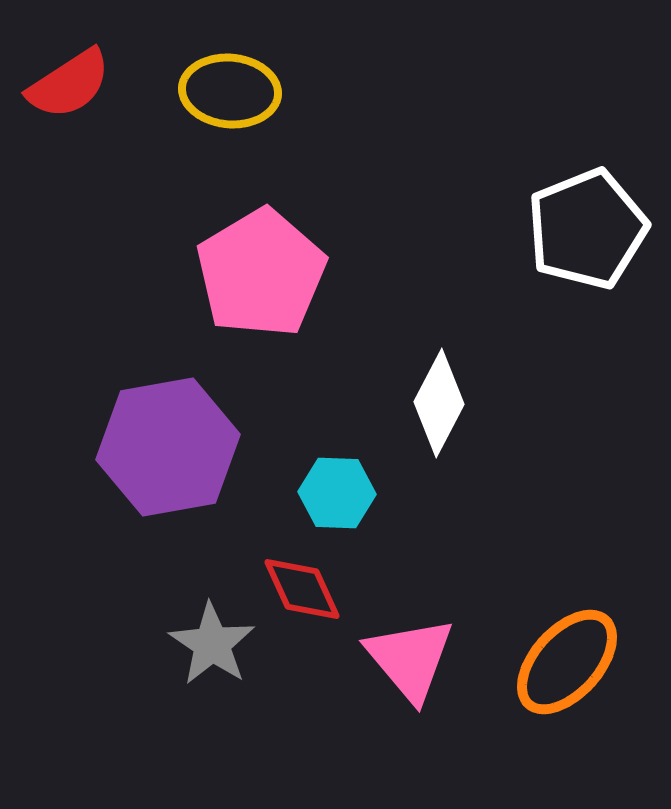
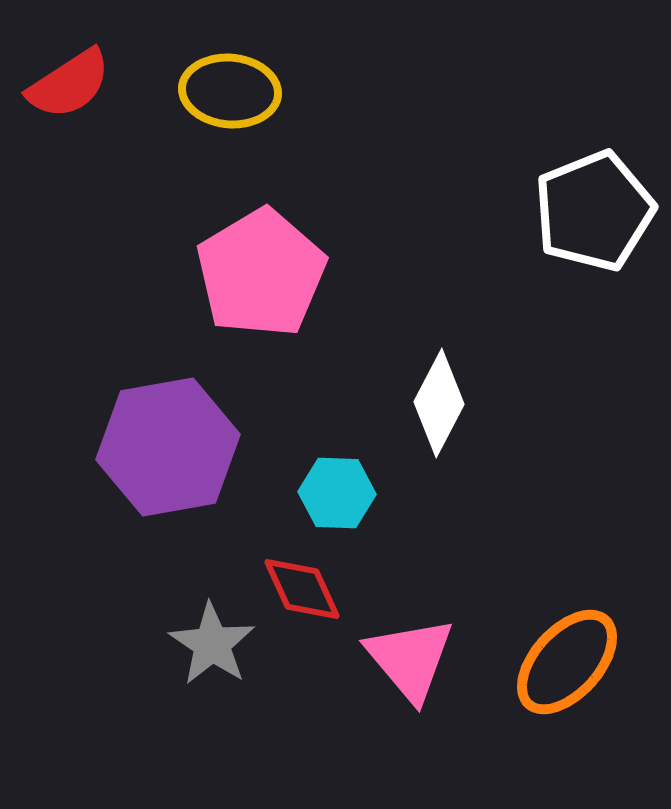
white pentagon: moved 7 px right, 18 px up
